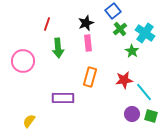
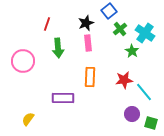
blue square: moved 4 px left
orange rectangle: rotated 12 degrees counterclockwise
green square: moved 7 px down
yellow semicircle: moved 1 px left, 2 px up
